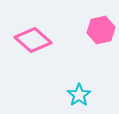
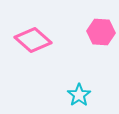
pink hexagon: moved 2 px down; rotated 16 degrees clockwise
